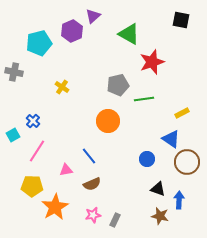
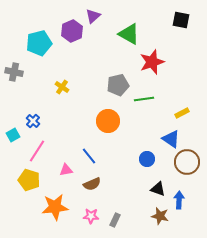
yellow pentagon: moved 3 px left, 6 px up; rotated 15 degrees clockwise
orange star: rotated 24 degrees clockwise
pink star: moved 2 px left, 1 px down; rotated 14 degrees clockwise
